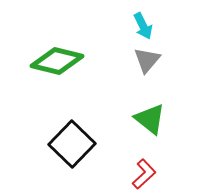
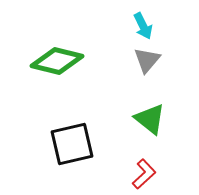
black square: rotated 33 degrees clockwise
